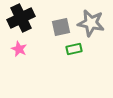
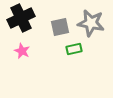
gray square: moved 1 px left
pink star: moved 3 px right, 2 px down
